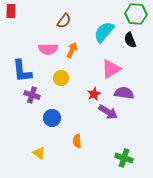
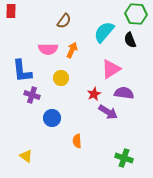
yellow triangle: moved 13 px left, 3 px down
